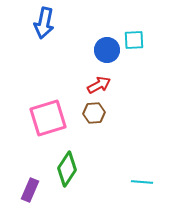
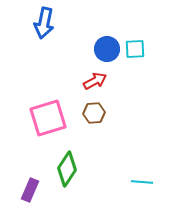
cyan square: moved 1 px right, 9 px down
blue circle: moved 1 px up
red arrow: moved 4 px left, 4 px up
